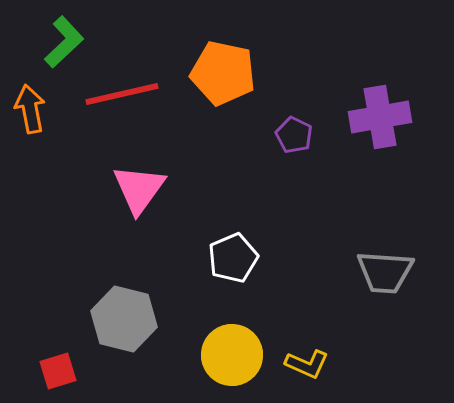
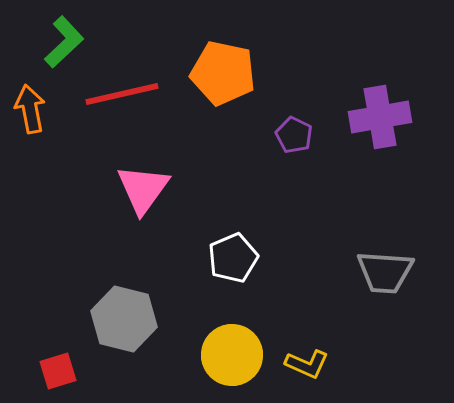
pink triangle: moved 4 px right
